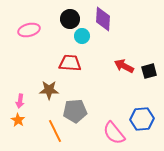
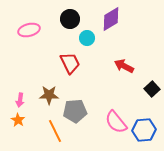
purple diamond: moved 8 px right; rotated 55 degrees clockwise
cyan circle: moved 5 px right, 2 px down
red trapezoid: rotated 60 degrees clockwise
black square: moved 3 px right, 18 px down; rotated 28 degrees counterclockwise
brown star: moved 5 px down
pink arrow: moved 1 px up
blue hexagon: moved 2 px right, 11 px down
pink semicircle: moved 2 px right, 11 px up
